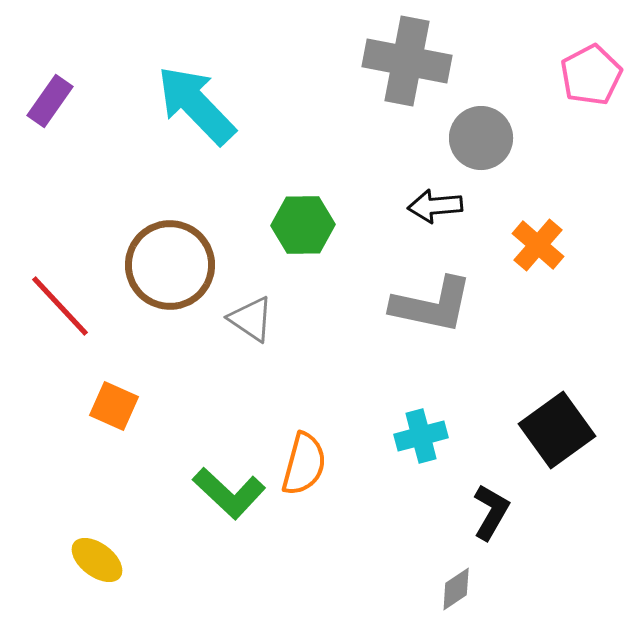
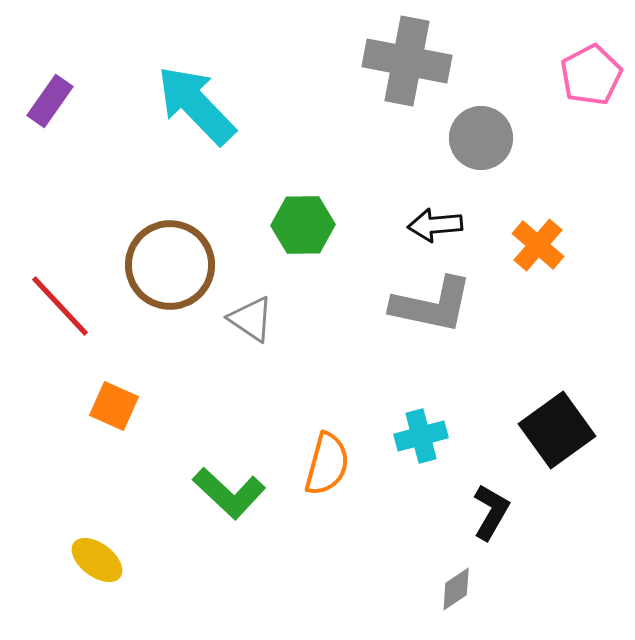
black arrow: moved 19 px down
orange semicircle: moved 23 px right
